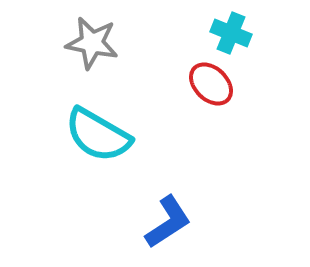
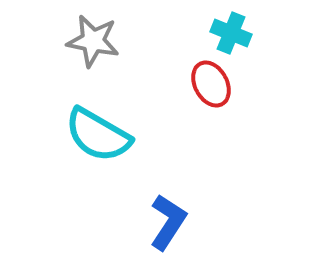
gray star: moved 1 px right, 2 px up
red ellipse: rotated 18 degrees clockwise
blue L-shape: rotated 24 degrees counterclockwise
